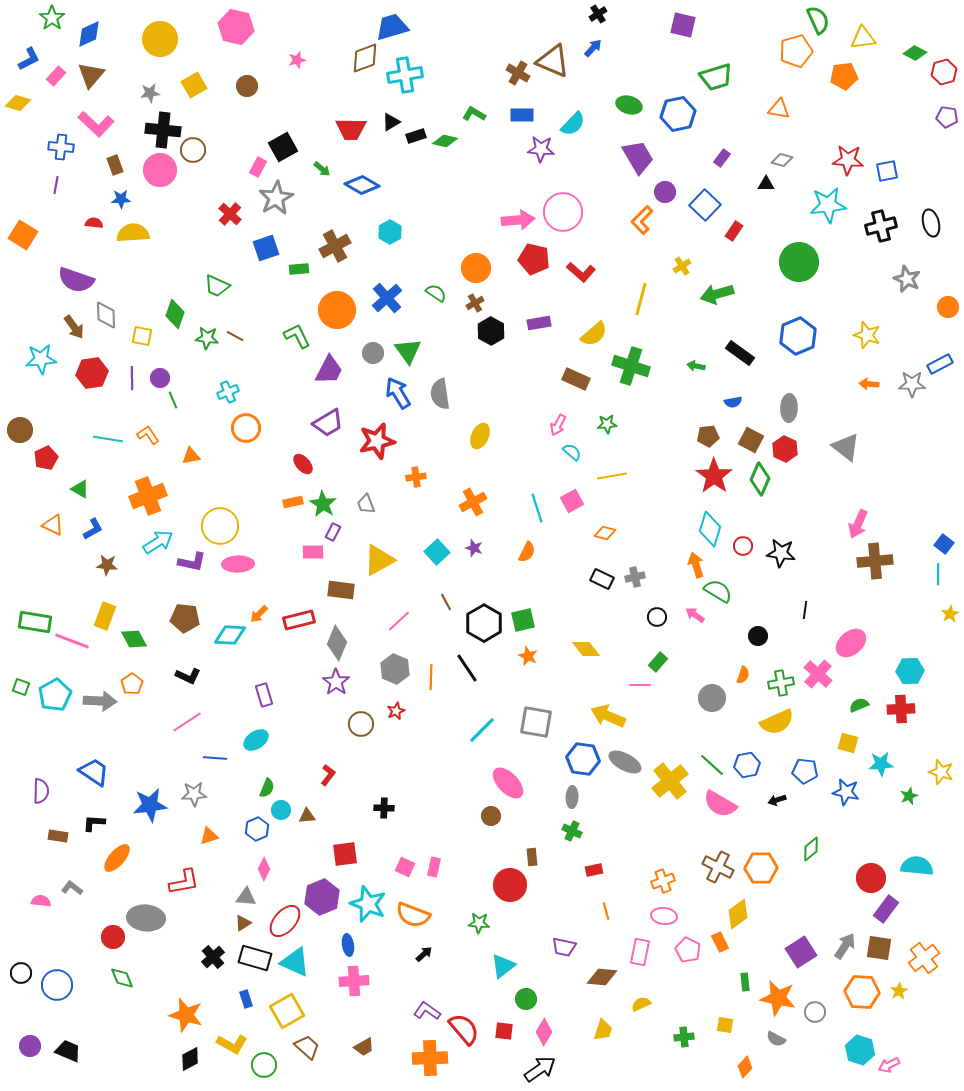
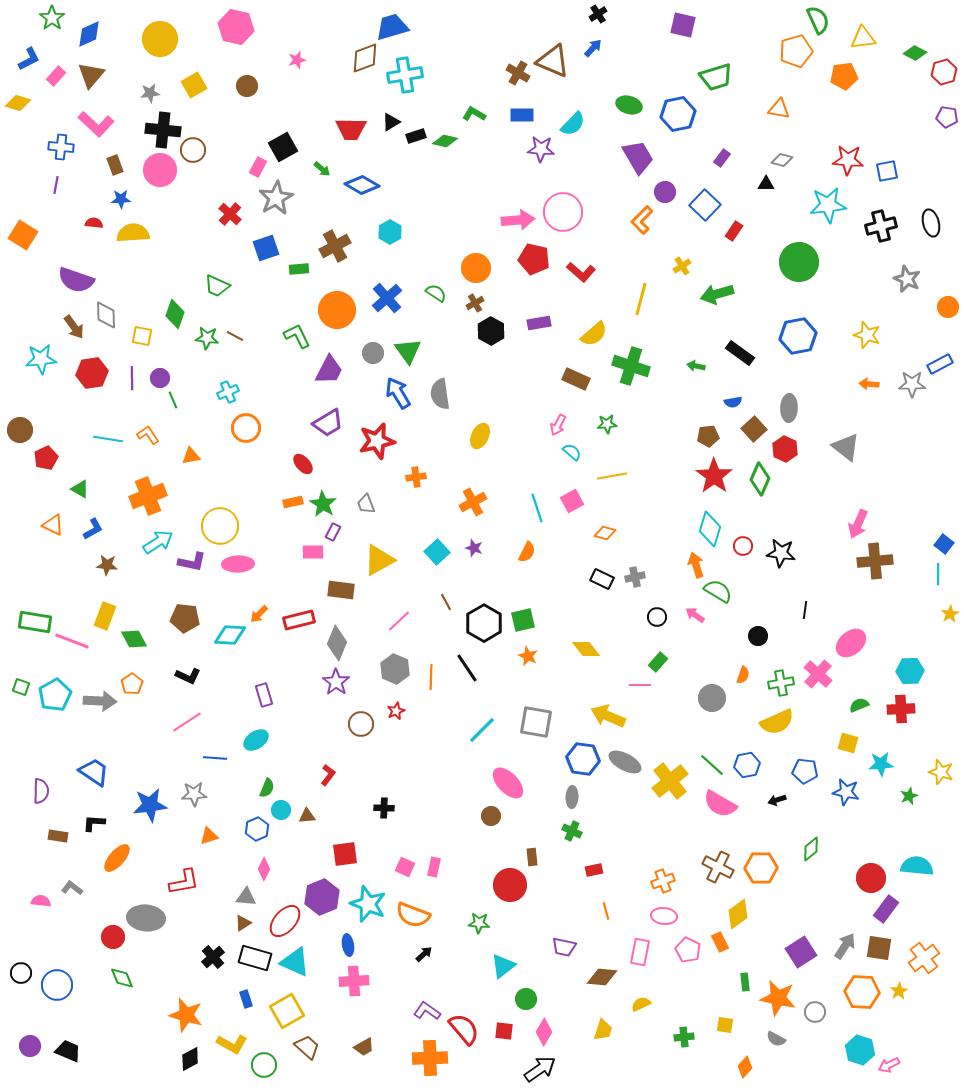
blue hexagon at (798, 336): rotated 12 degrees clockwise
brown square at (751, 440): moved 3 px right, 11 px up; rotated 20 degrees clockwise
